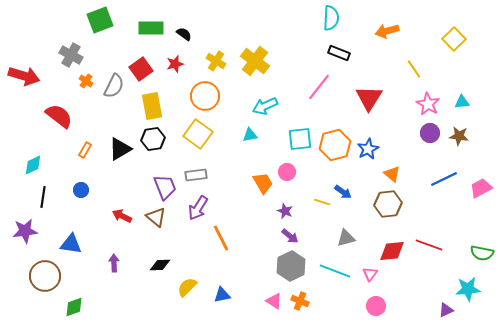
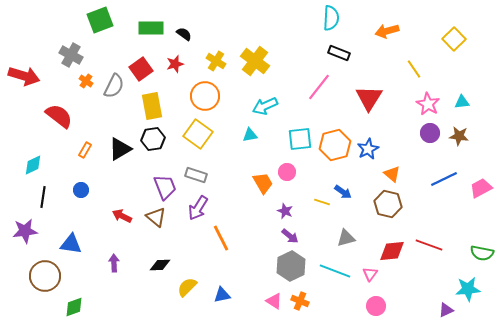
gray rectangle at (196, 175): rotated 25 degrees clockwise
brown hexagon at (388, 204): rotated 20 degrees clockwise
